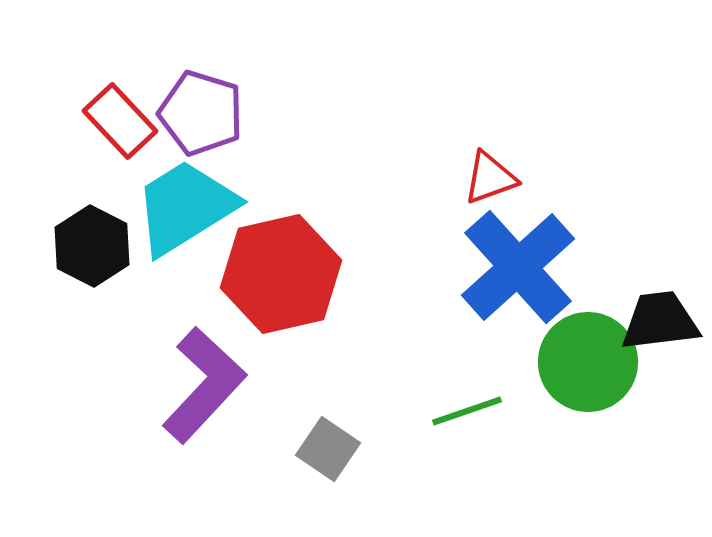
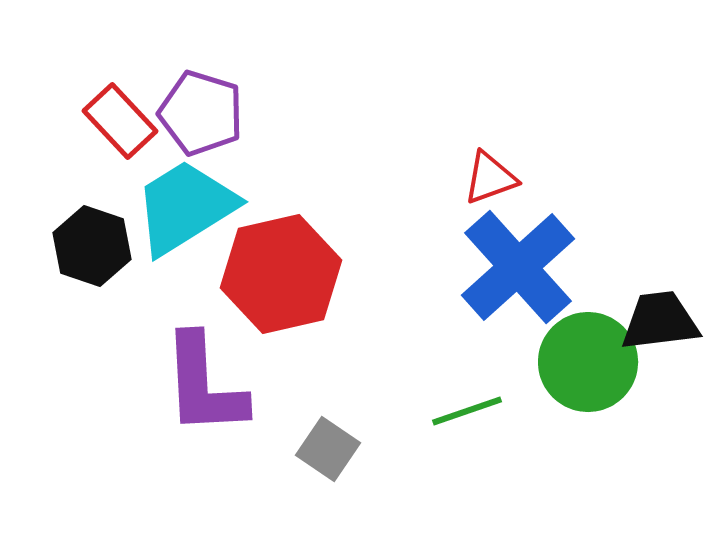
black hexagon: rotated 8 degrees counterclockwise
purple L-shape: rotated 134 degrees clockwise
